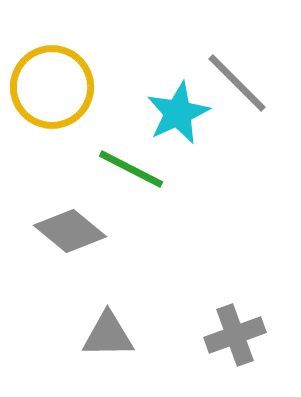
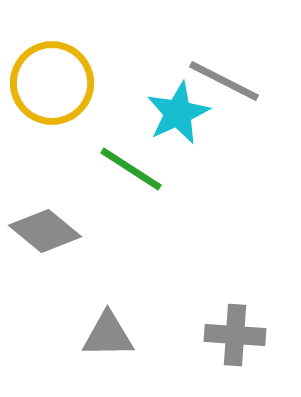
gray line: moved 13 px left, 2 px up; rotated 18 degrees counterclockwise
yellow circle: moved 4 px up
green line: rotated 6 degrees clockwise
gray diamond: moved 25 px left
gray cross: rotated 24 degrees clockwise
